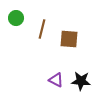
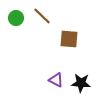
brown line: moved 13 px up; rotated 60 degrees counterclockwise
black star: moved 2 px down
